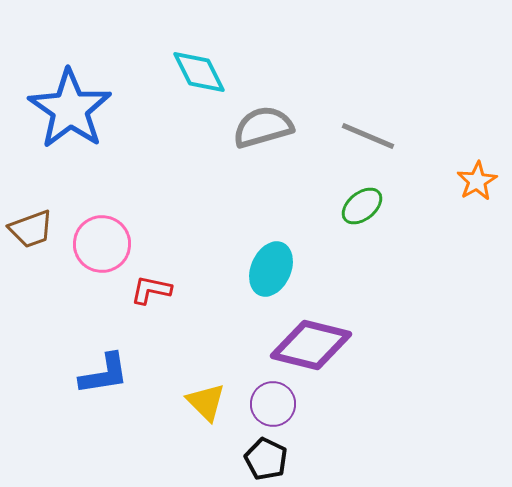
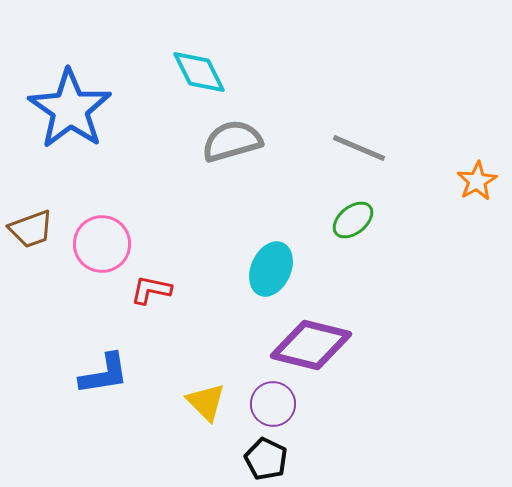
gray semicircle: moved 31 px left, 14 px down
gray line: moved 9 px left, 12 px down
green ellipse: moved 9 px left, 14 px down
